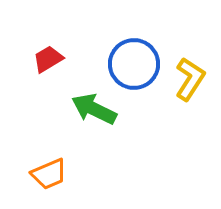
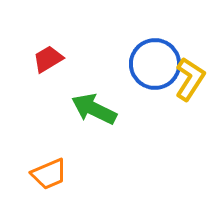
blue circle: moved 21 px right
